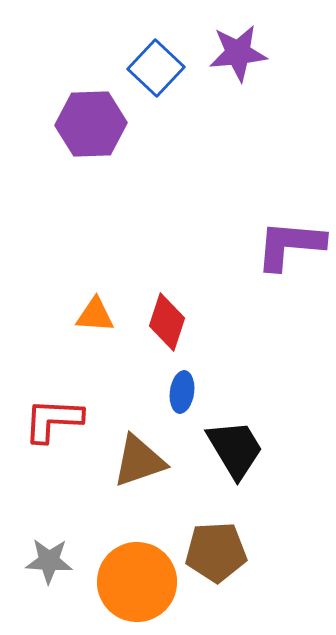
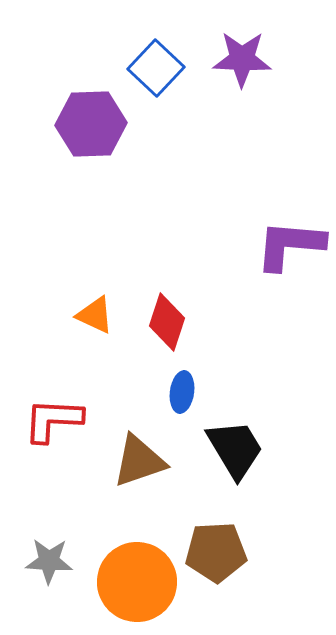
purple star: moved 4 px right, 6 px down; rotated 8 degrees clockwise
orange triangle: rotated 21 degrees clockwise
